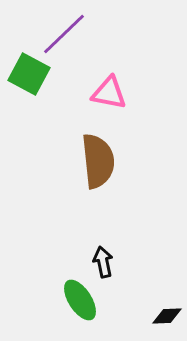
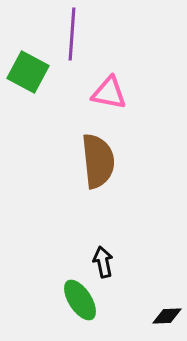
purple line: moved 8 px right; rotated 42 degrees counterclockwise
green square: moved 1 px left, 2 px up
